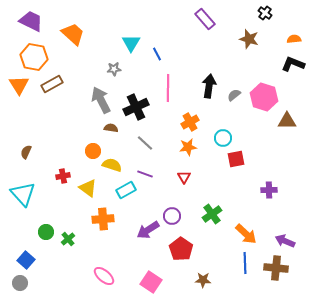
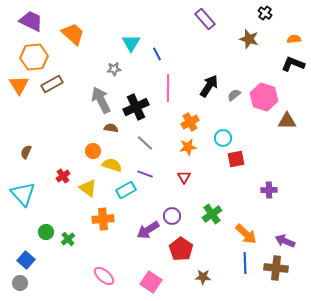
orange hexagon at (34, 57): rotated 16 degrees counterclockwise
black arrow at (209, 86): rotated 25 degrees clockwise
red cross at (63, 176): rotated 24 degrees counterclockwise
brown star at (203, 280): moved 3 px up
